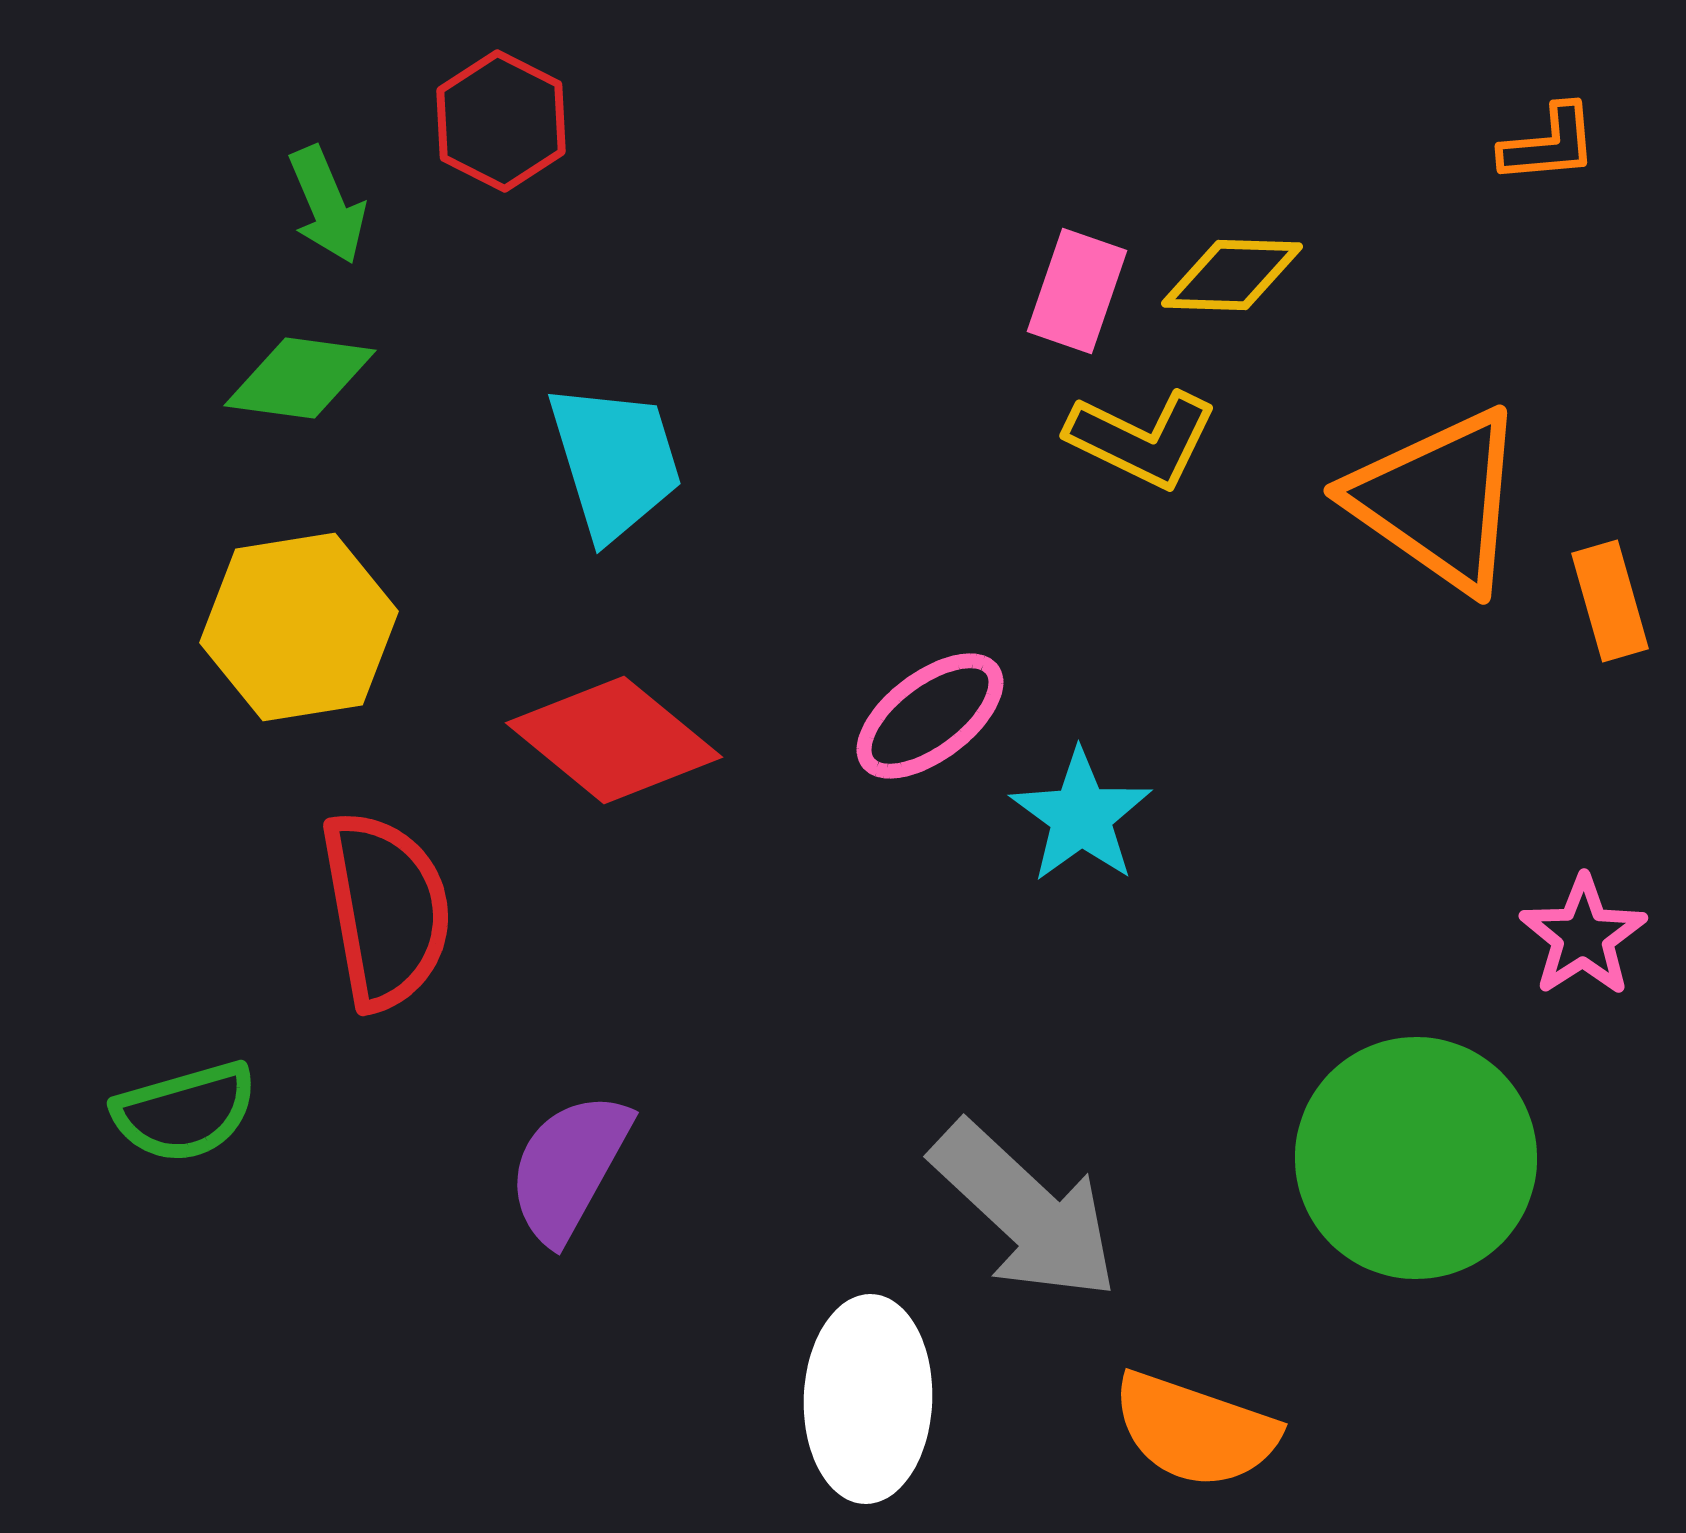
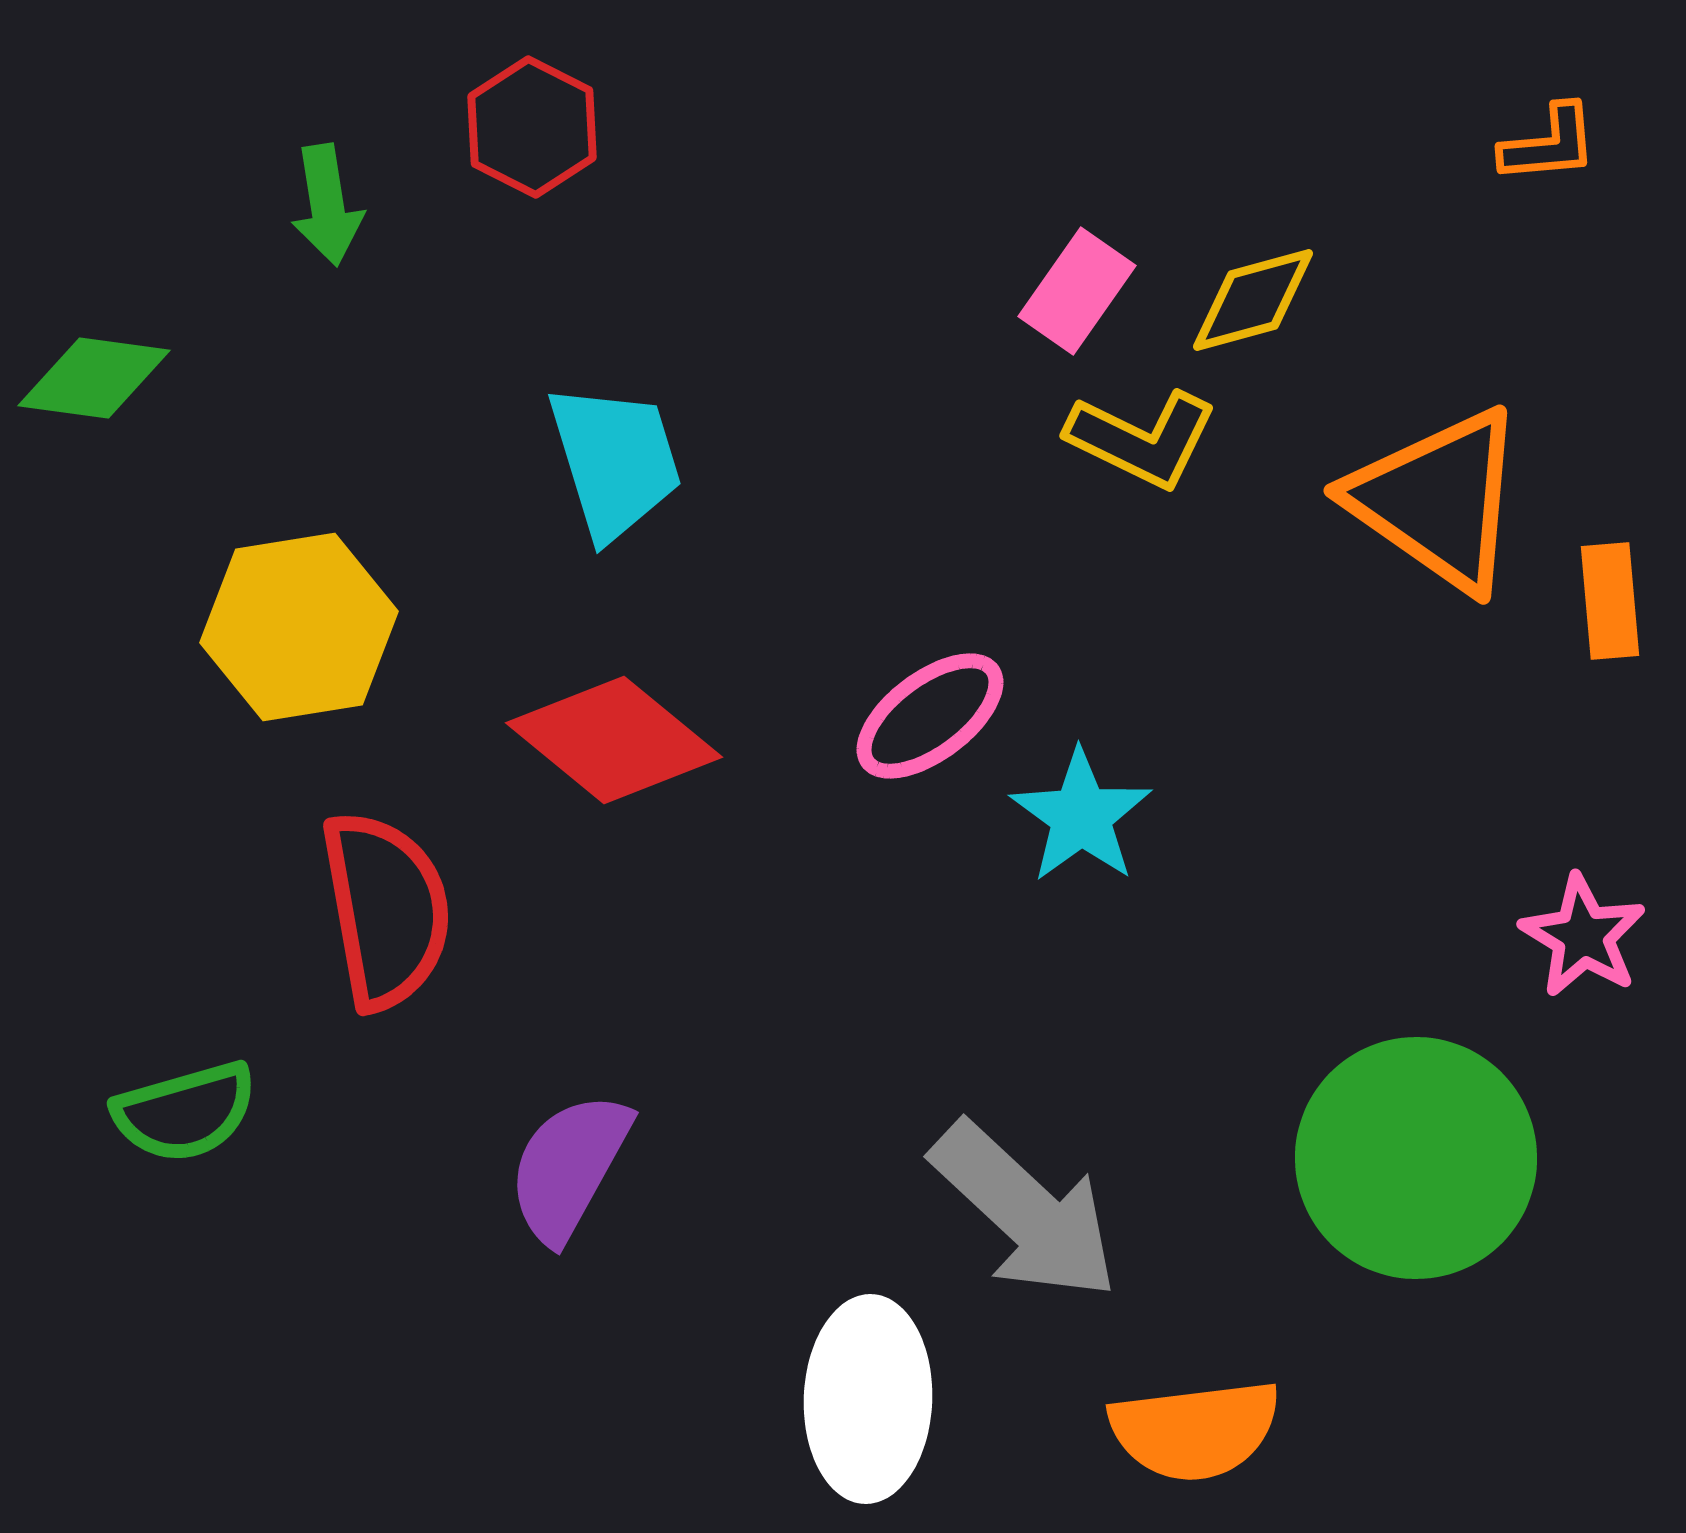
red hexagon: moved 31 px right, 6 px down
green arrow: rotated 14 degrees clockwise
yellow diamond: moved 21 px right, 25 px down; rotated 17 degrees counterclockwise
pink rectangle: rotated 16 degrees clockwise
green diamond: moved 206 px left
orange rectangle: rotated 11 degrees clockwise
pink star: rotated 8 degrees counterclockwise
orange semicircle: rotated 26 degrees counterclockwise
